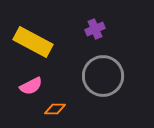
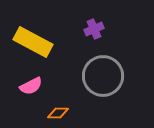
purple cross: moved 1 px left
orange diamond: moved 3 px right, 4 px down
